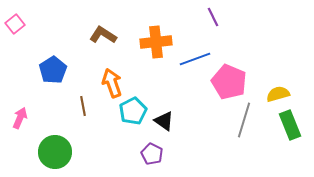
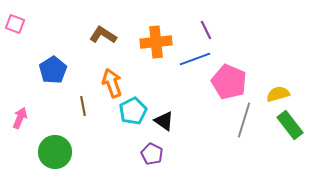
purple line: moved 7 px left, 13 px down
pink square: rotated 30 degrees counterclockwise
green rectangle: rotated 16 degrees counterclockwise
